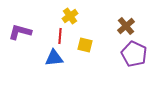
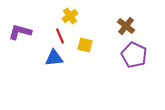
brown cross: rotated 12 degrees counterclockwise
red line: rotated 28 degrees counterclockwise
purple pentagon: moved 1 px down
